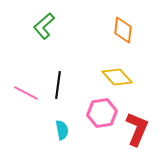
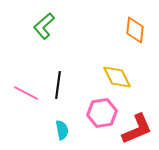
orange diamond: moved 12 px right
yellow diamond: rotated 16 degrees clockwise
red L-shape: rotated 44 degrees clockwise
